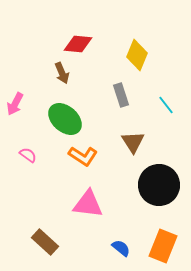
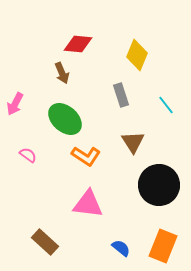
orange L-shape: moved 3 px right
